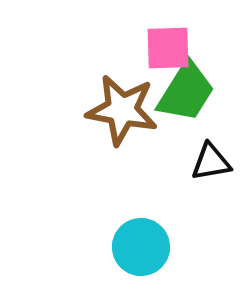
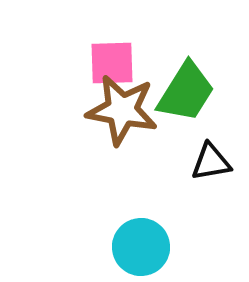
pink square: moved 56 px left, 15 px down
